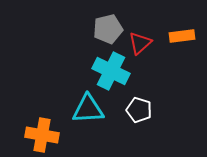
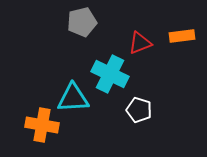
gray pentagon: moved 26 px left, 7 px up
red triangle: rotated 20 degrees clockwise
cyan cross: moved 1 px left, 3 px down
cyan triangle: moved 15 px left, 11 px up
orange cross: moved 10 px up
